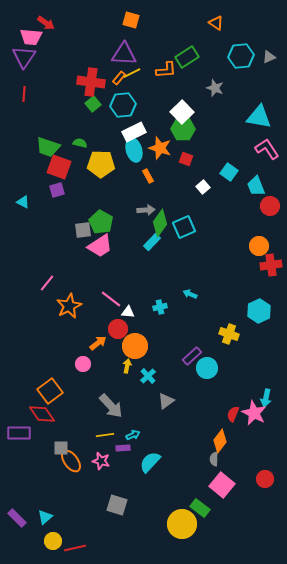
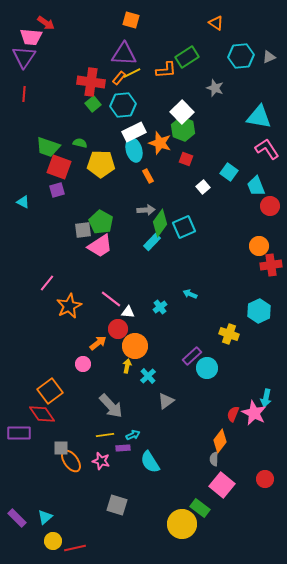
green hexagon at (183, 129): rotated 20 degrees clockwise
orange star at (160, 148): moved 5 px up
cyan cross at (160, 307): rotated 24 degrees counterclockwise
cyan semicircle at (150, 462): rotated 75 degrees counterclockwise
